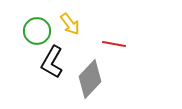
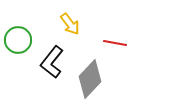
green circle: moved 19 px left, 9 px down
red line: moved 1 px right, 1 px up
black L-shape: rotated 8 degrees clockwise
